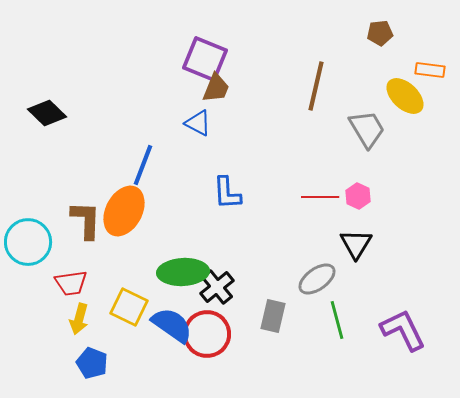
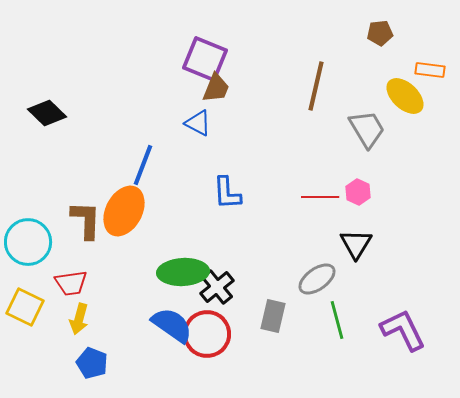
pink hexagon: moved 4 px up
yellow square: moved 104 px left
